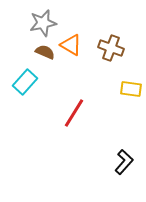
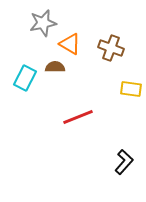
orange triangle: moved 1 px left, 1 px up
brown semicircle: moved 10 px right, 15 px down; rotated 24 degrees counterclockwise
cyan rectangle: moved 4 px up; rotated 15 degrees counterclockwise
red line: moved 4 px right, 4 px down; rotated 36 degrees clockwise
